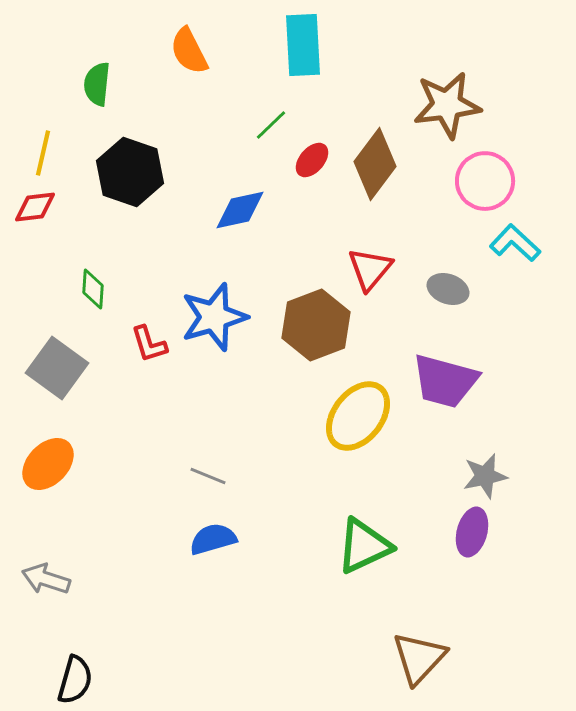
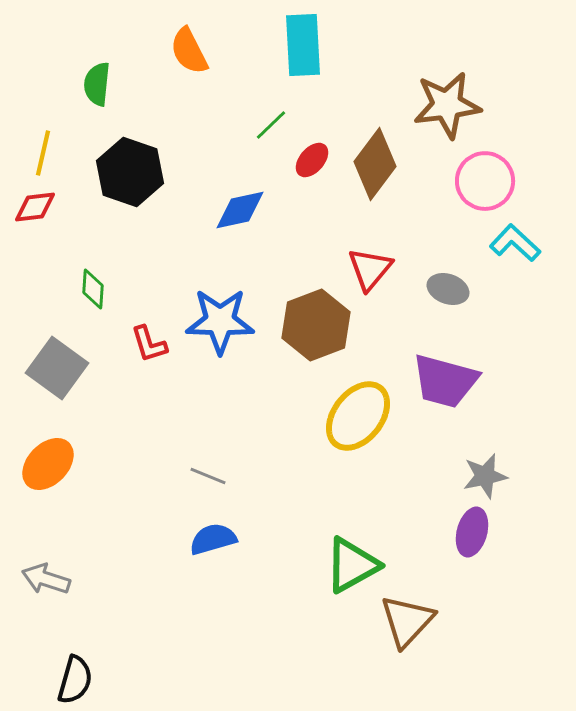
blue star: moved 6 px right, 4 px down; rotated 18 degrees clockwise
green triangle: moved 12 px left, 19 px down; rotated 4 degrees counterclockwise
brown triangle: moved 12 px left, 37 px up
